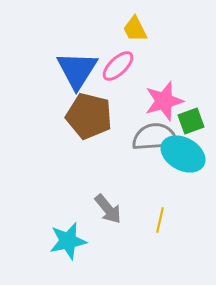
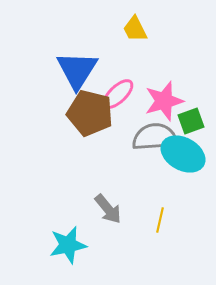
pink ellipse: moved 28 px down
brown pentagon: moved 1 px right, 3 px up
cyan star: moved 4 px down
